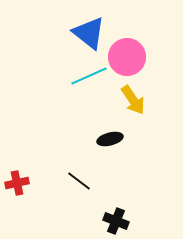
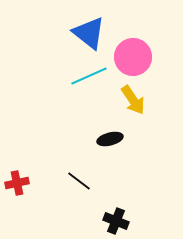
pink circle: moved 6 px right
